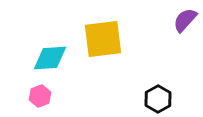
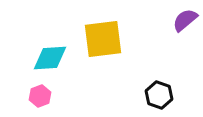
purple semicircle: rotated 8 degrees clockwise
black hexagon: moved 1 px right, 4 px up; rotated 12 degrees counterclockwise
